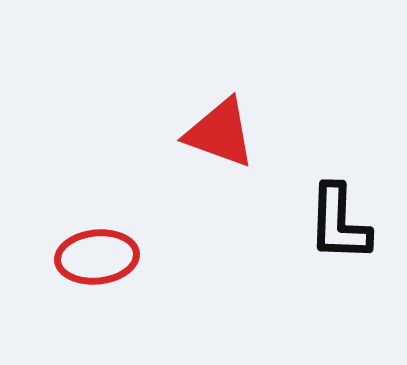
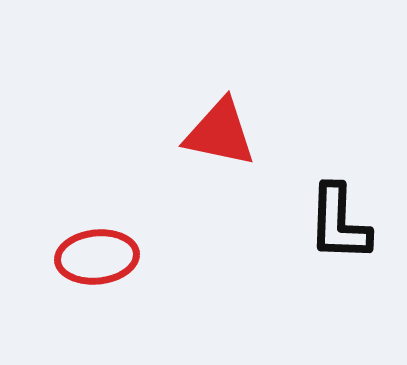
red triangle: rotated 8 degrees counterclockwise
